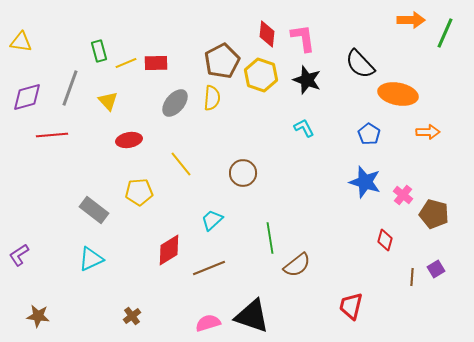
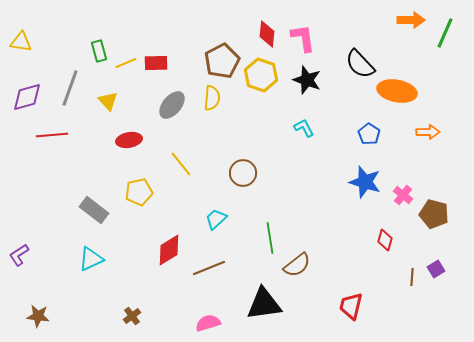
orange ellipse at (398, 94): moved 1 px left, 3 px up
gray ellipse at (175, 103): moved 3 px left, 2 px down
yellow pentagon at (139, 192): rotated 8 degrees counterclockwise
cyan trapezoid at (212, 220): moved 4 px right, 1 px up
black triangle at (252, 316): moved 12 px right, 12 px up; rotated 27 degrees counterclockwise
